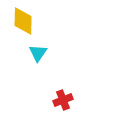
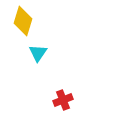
yellow diamond: rotated 16 degrees clockwise
